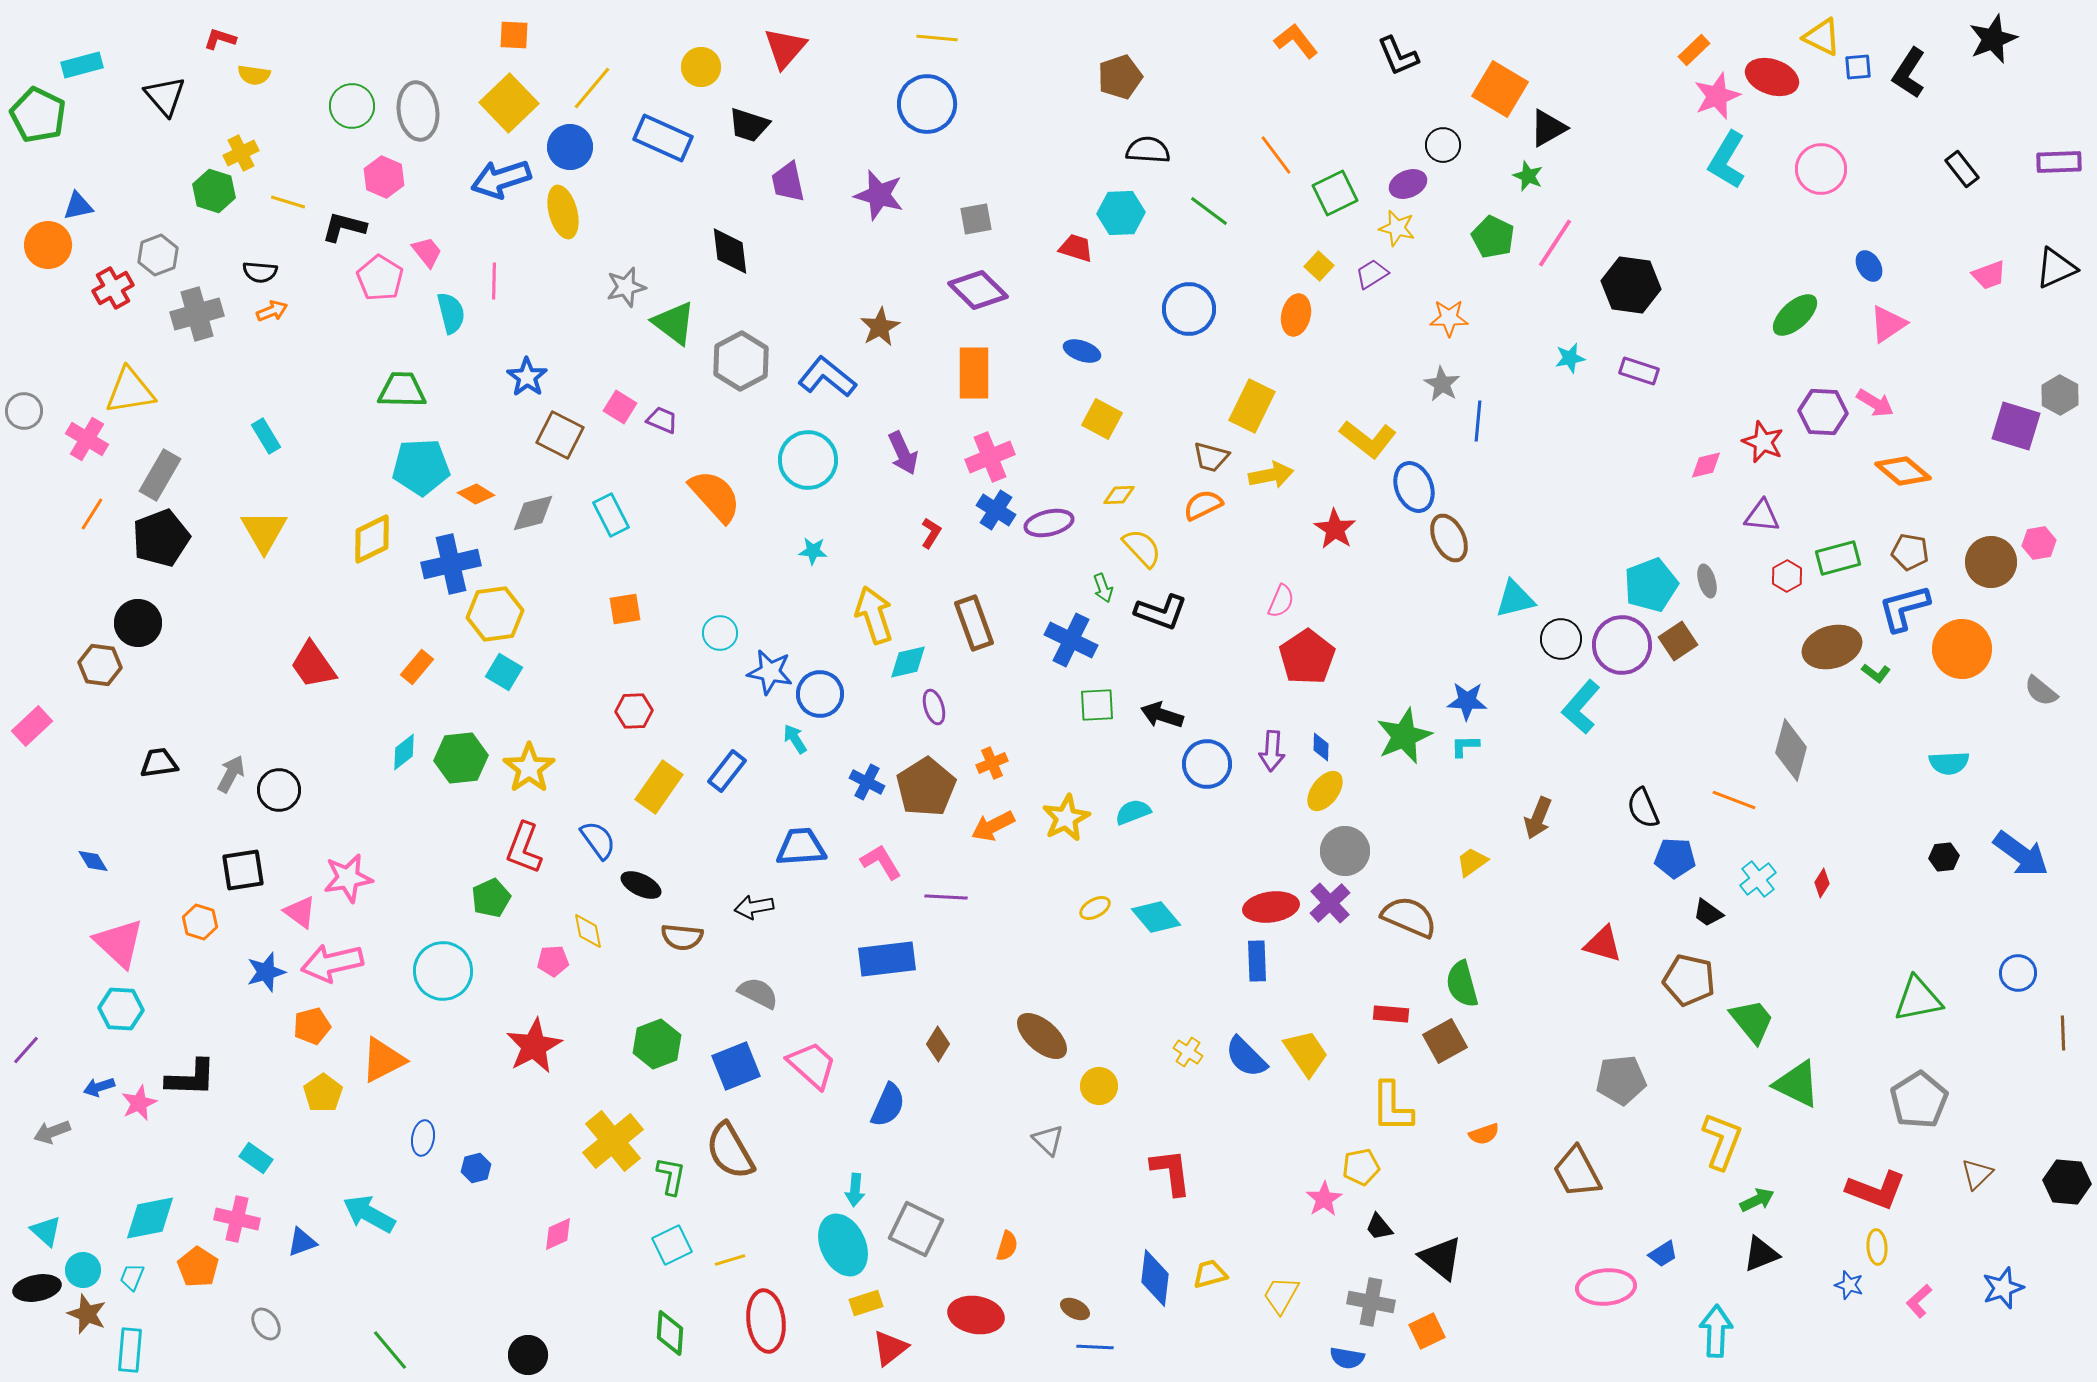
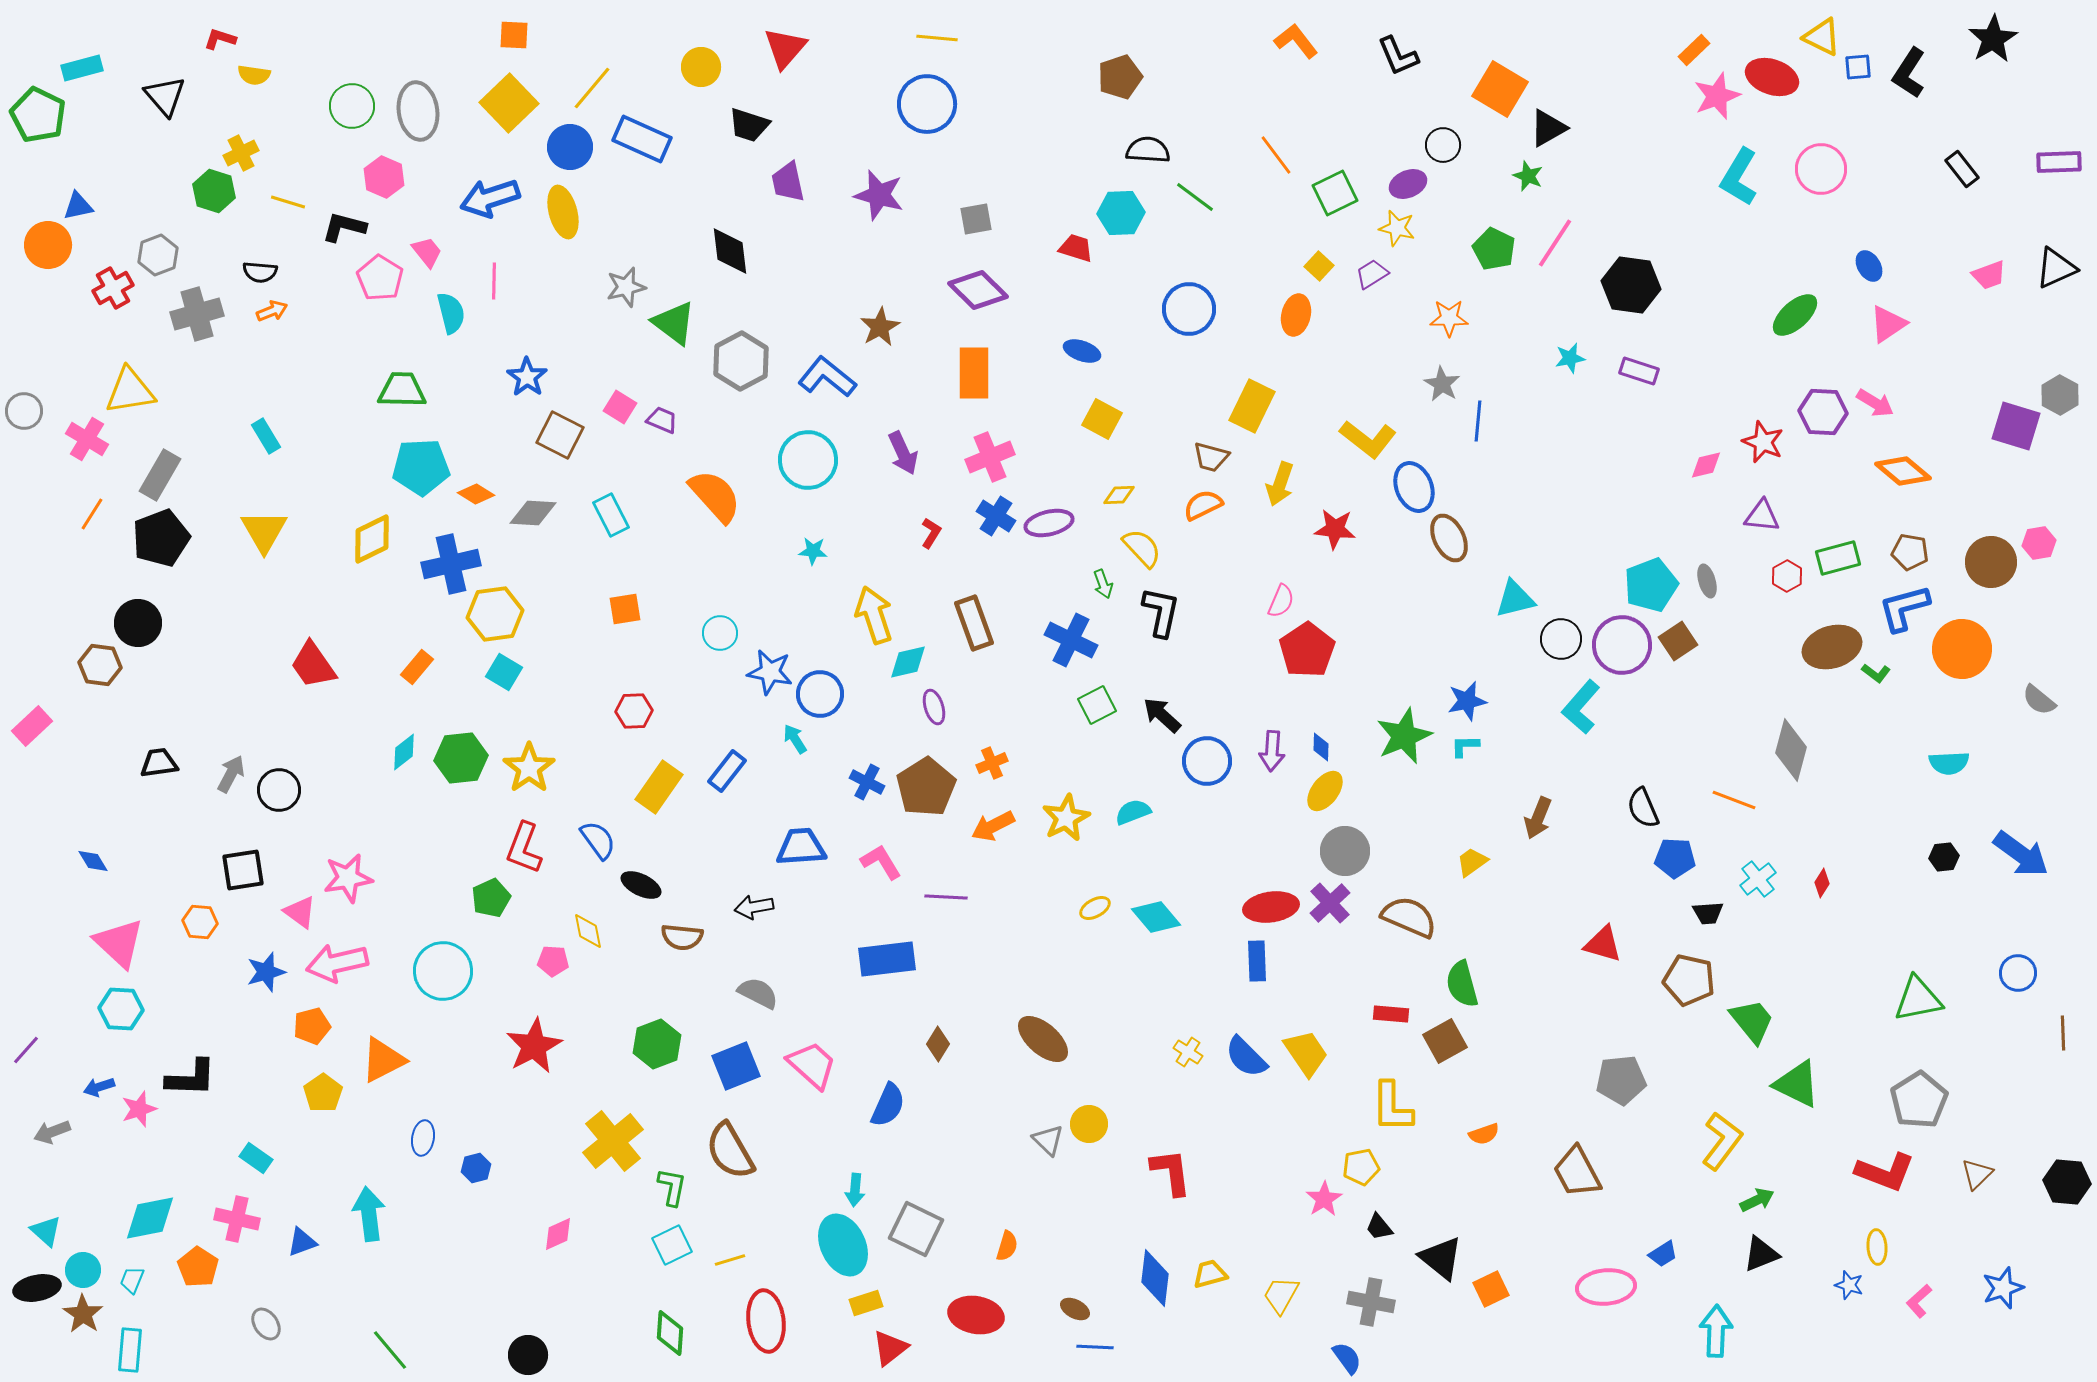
black star at (1993, 39): rotated 9 degrees counterclockwise
cyan rectangle at (82, 65): moved 3 px down
blue rectangle at (663, 138): moved 21 px left, 1 px down
cyan L-shape at (1727, 160): moved 12 px right, 17 px down
blue arrow at (501, 179): moved 11 px left, 19 px down
green line at (1209, 211): moved 14 px left, 14 px up
green pentagon at (1493, 237): moved 1 px right, 12 px down
yellow arrow at (1271, 475): moved 9 px right, 9 px down; rotated 120 degrees clockwise
blue cross at (996, 510): moved 6 px down
gray diamond at (533, 513): rotated 18 degrees clockwise
red star at (1335, 529): rotated 27 degrees counterclockwise
green arrow at (1103, 588): moved 4 px up
black L-shape at (1161, 612): rotated 98 degrees counterclockwise
red pentagon at (1307, 657): moved 7 px up
gray semicircle at (2041, 691): moved 2 px left, 9 px down
blue star at (1467, 701): rotated 15 degrees counterclockwise
green square at (1097, 705): rotated 24 degrees counterclockwise
black arrow at (1162, 715): rotated 24 degrees clockwise
blue circle at (1207, 764): moved 3 px up
black trapezoid at (1708, 913): rotated 40 degrees counterclockwise
orange hexagon at (200, 922): rotated 12 degrees counterclockwise
pink pentagon at (553, 961): rotated 8 degrees clockwise
pink arrow at (332, 963): moved 5 px right
brown ellipse at (1042, 1036): moved 1 px right, 3 px down
yellow circle at (1099, 1086): moved 10 px left, 38 px down
pink star at (139, 1103): moved 6 px down; rotated 6 degrees clockwise
yellow L-shape at (1722, 1141): rotated 16 degrees clockwise
green L-shape at (671, 1176): moved 1 px right, 11 px down
red L-shape at (1876, 1190): moved 9 px right, 18 px up
cyan arrow at (369, 1214): rotated 54 degrees clockwise
cyan trapezoid at (132, 1277): moved 3 px down
brown star at (87, 1314): moved 4 px left; rotated 12 degrees clockwise
orange square at (1427, 1331): moved 64 px right, 42 px up
blue semicircle at (1347, 1358): rotated 136 degrees counterclockwise
